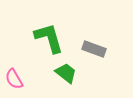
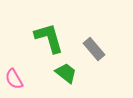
gray rectangle: rotated 30 degrees clockwise
